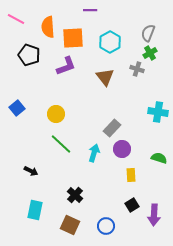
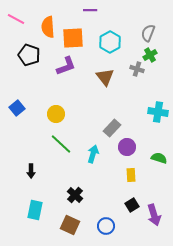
green cross: moved 2 px down
purple circle: moved 5 px right, 2 px up
cyan arrow: moved 1 px left, 1 px down
black arrow: rotated 64 degrees clockwise
purple arrow: rotated 20 degrees counterclockwise
